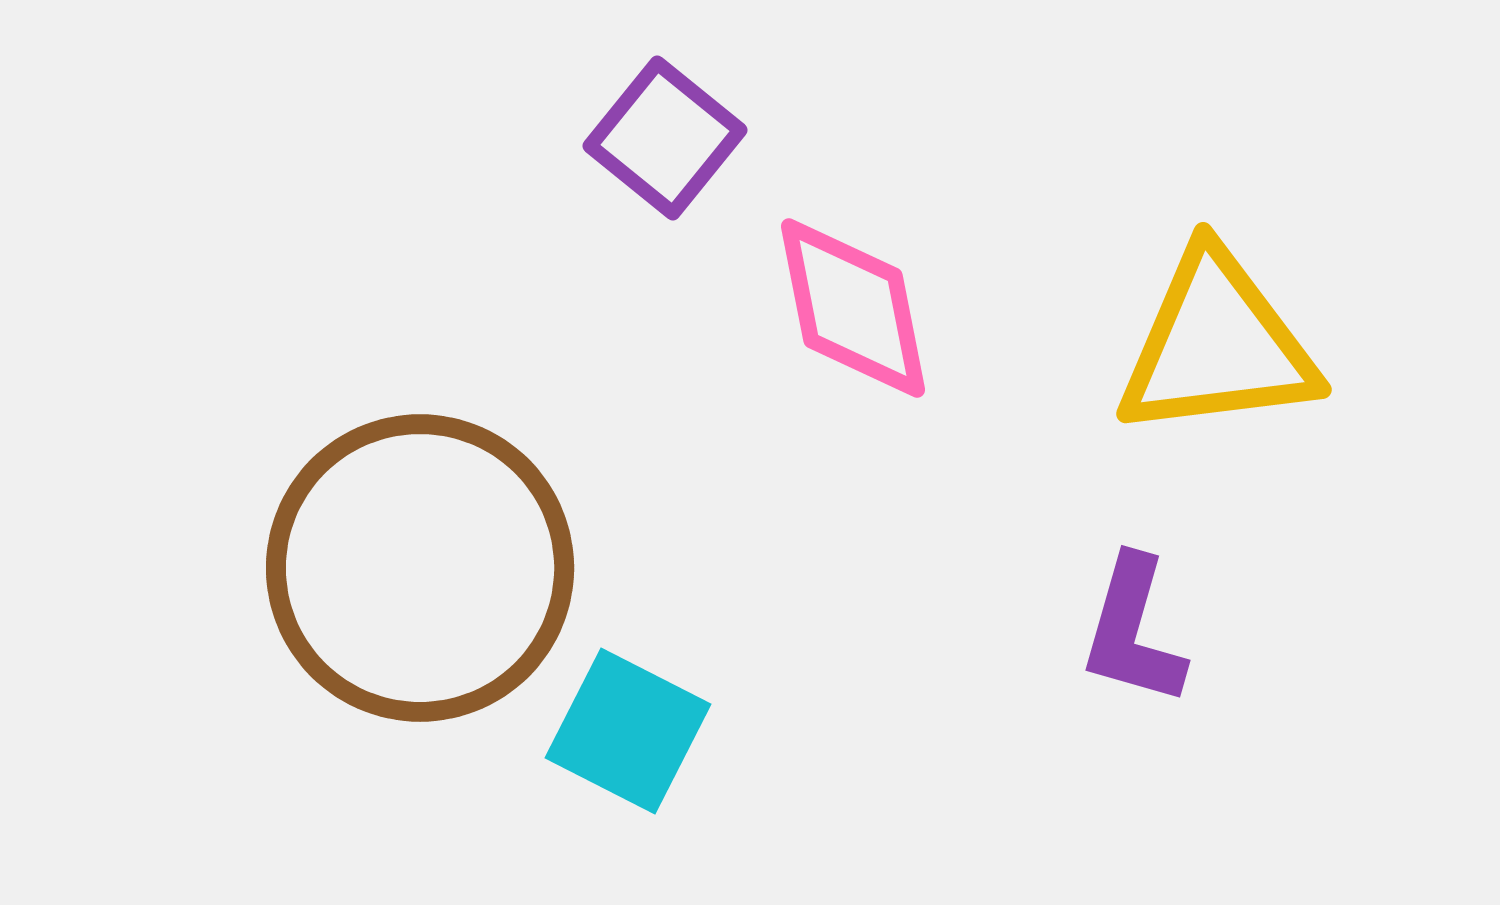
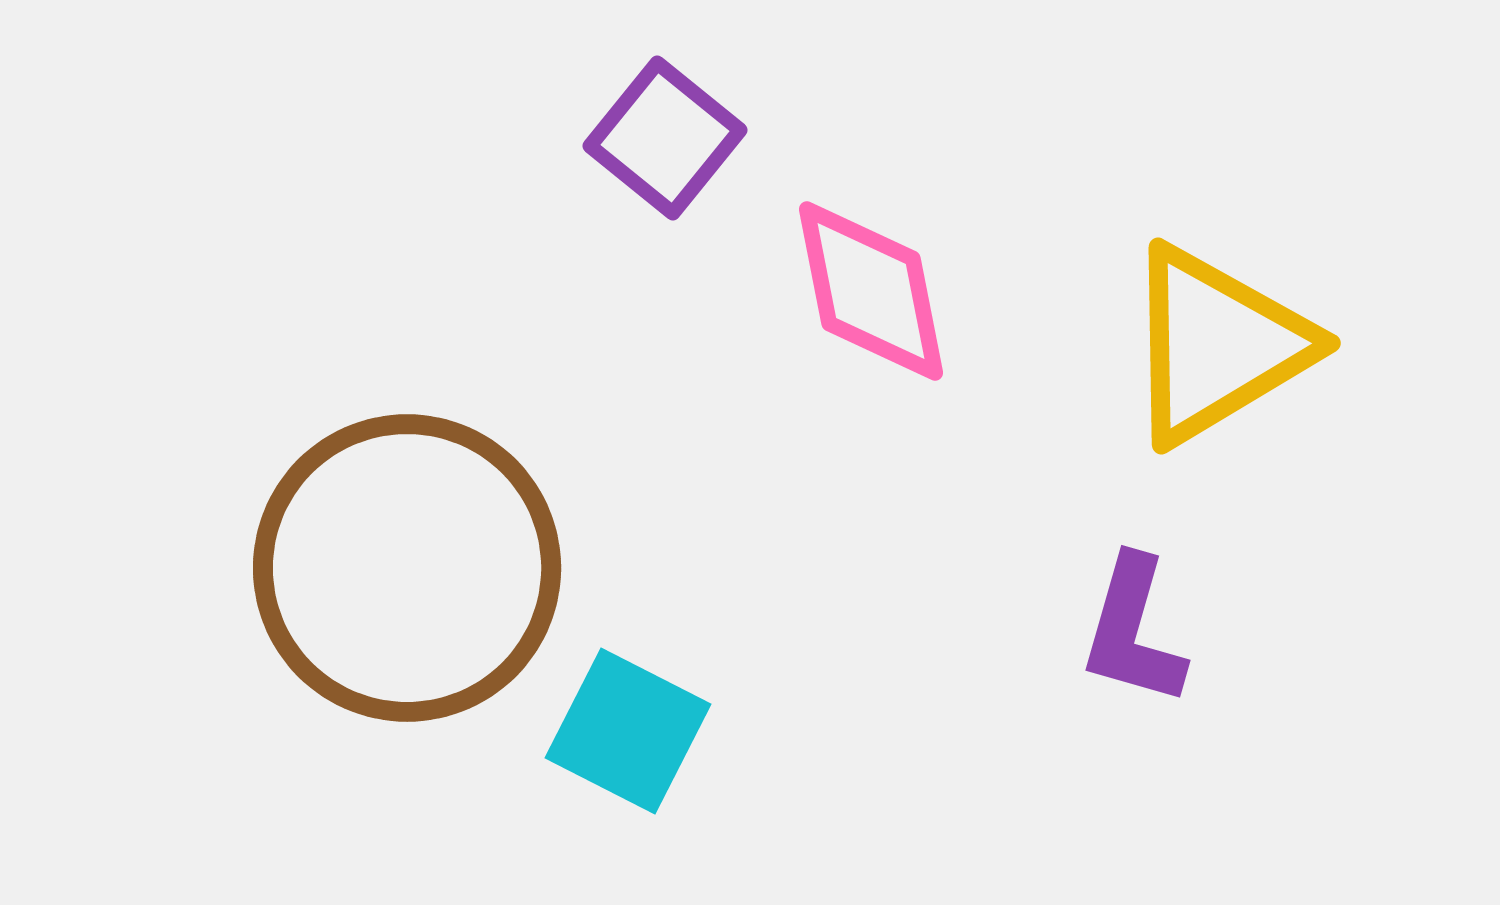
pink diamond: moved 18 px right, 17 px up
yellow triangle: rotated 24 degrees counterclockwise
brown circle: moved 13 px left
